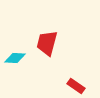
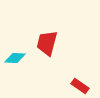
red rectangle: moved 4 px right
